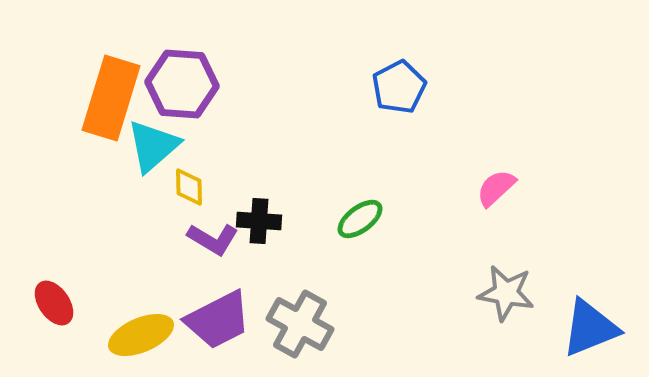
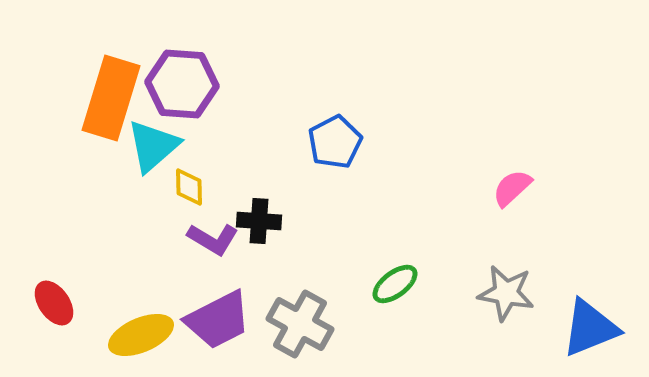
blue pentagon: moved 64 px left, 55 px down
pink semicircle: moved 16 px right
green ellipse: moved 35 px right, 65 px down
